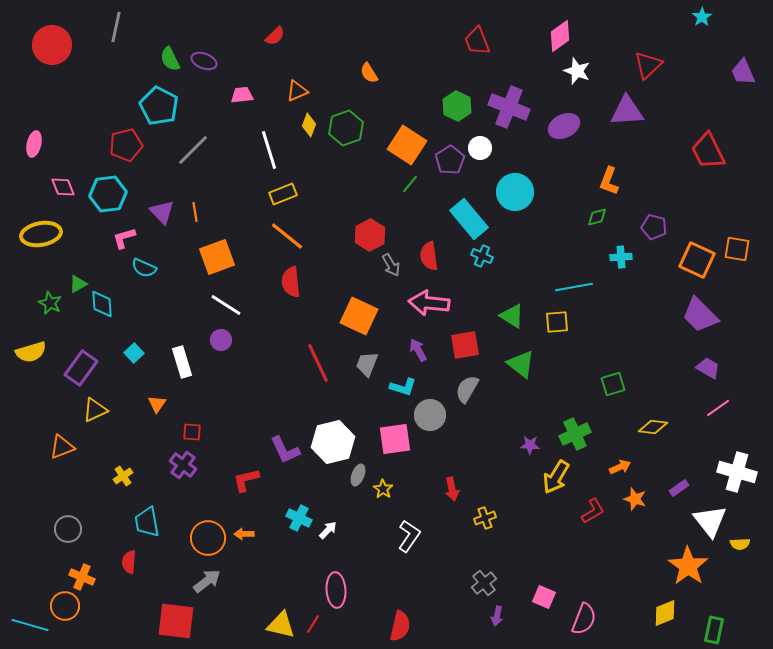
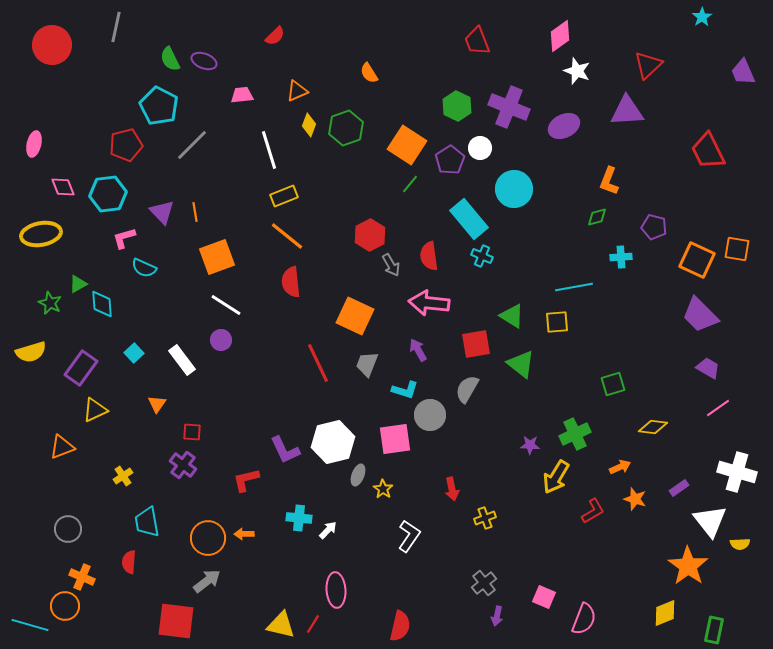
gray line at (193, 150): moved 1 px left, 5 px up
cyan circle at (515, 192): moved 1 px left, 3 px up
yellow rectangle at (283, 194): moved 1 px right, 2 px down
orange square at (359, 316): moved 4 px left
red square at (465, 345): moved 11 px right, 1 px up
white rectangle at (182, 362): moved 2 px up; rotated 20 degrees counterclockwise
cyan L-shape at (403, 387): moved 2 px right, 3 px down
cyan cross at (299, 518): rotated 20 degrees counterclockwise
